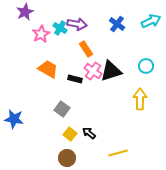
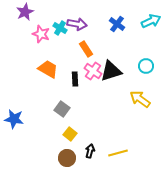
pink star: rotated 24 degrees counterclockwise
black rectangle: rotated 72 degrees clockwise
yellow arrow: rotated 55 degrees counterclockwise
black arrow: moved 1 px right, 18 px down; rotated 64 degrees clockwise
